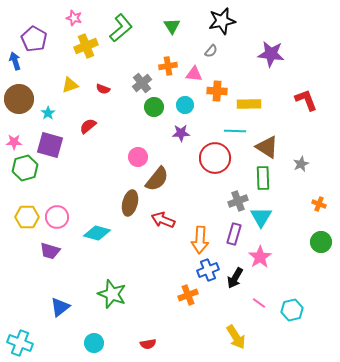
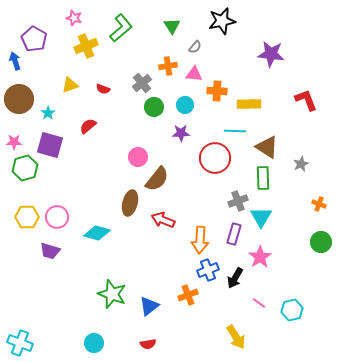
gray semicircle at (211, 51): moved 16 px left, 4 px up
blue triangle at (60, 307): moved 89 px right, 1 px up
